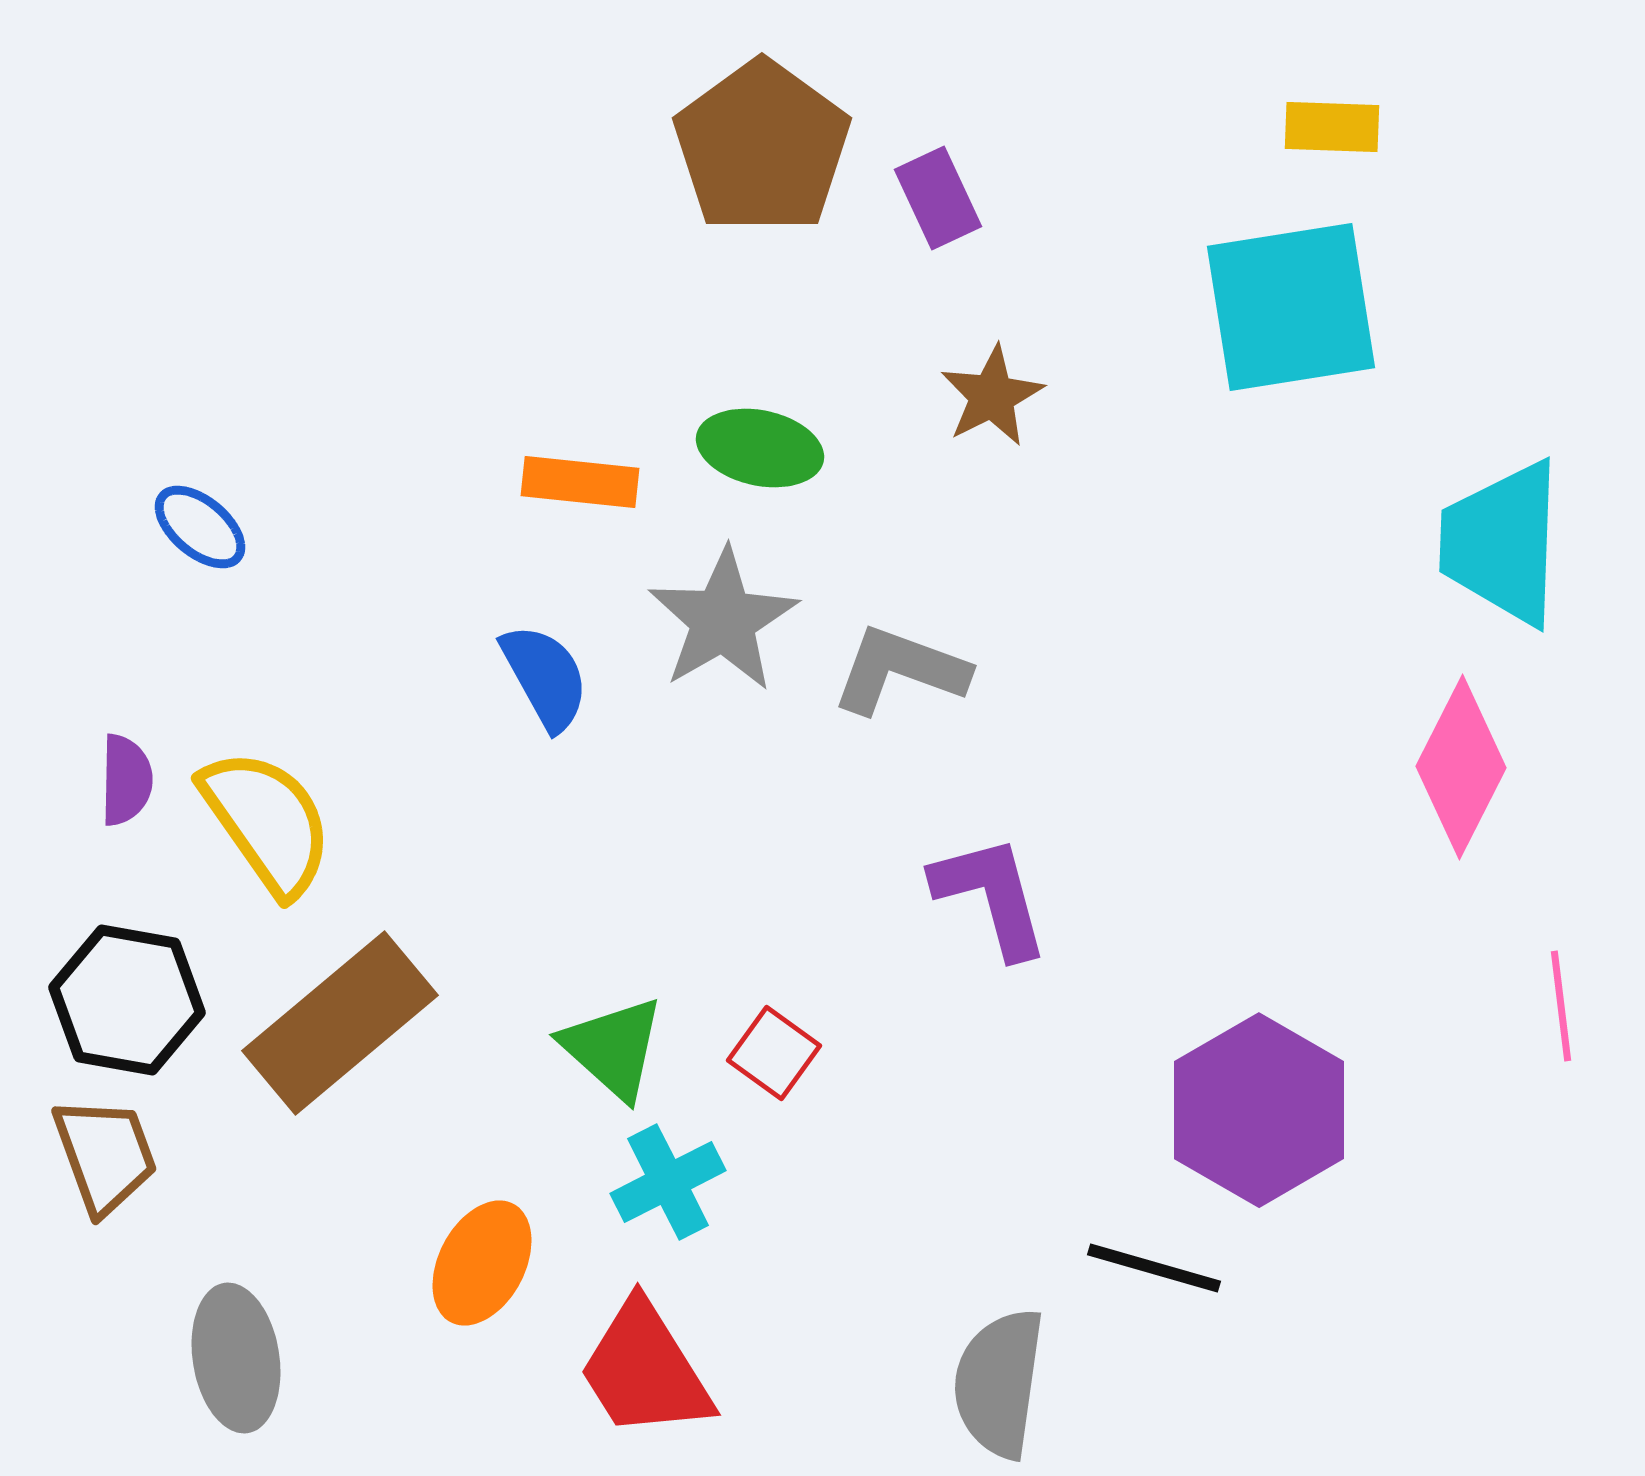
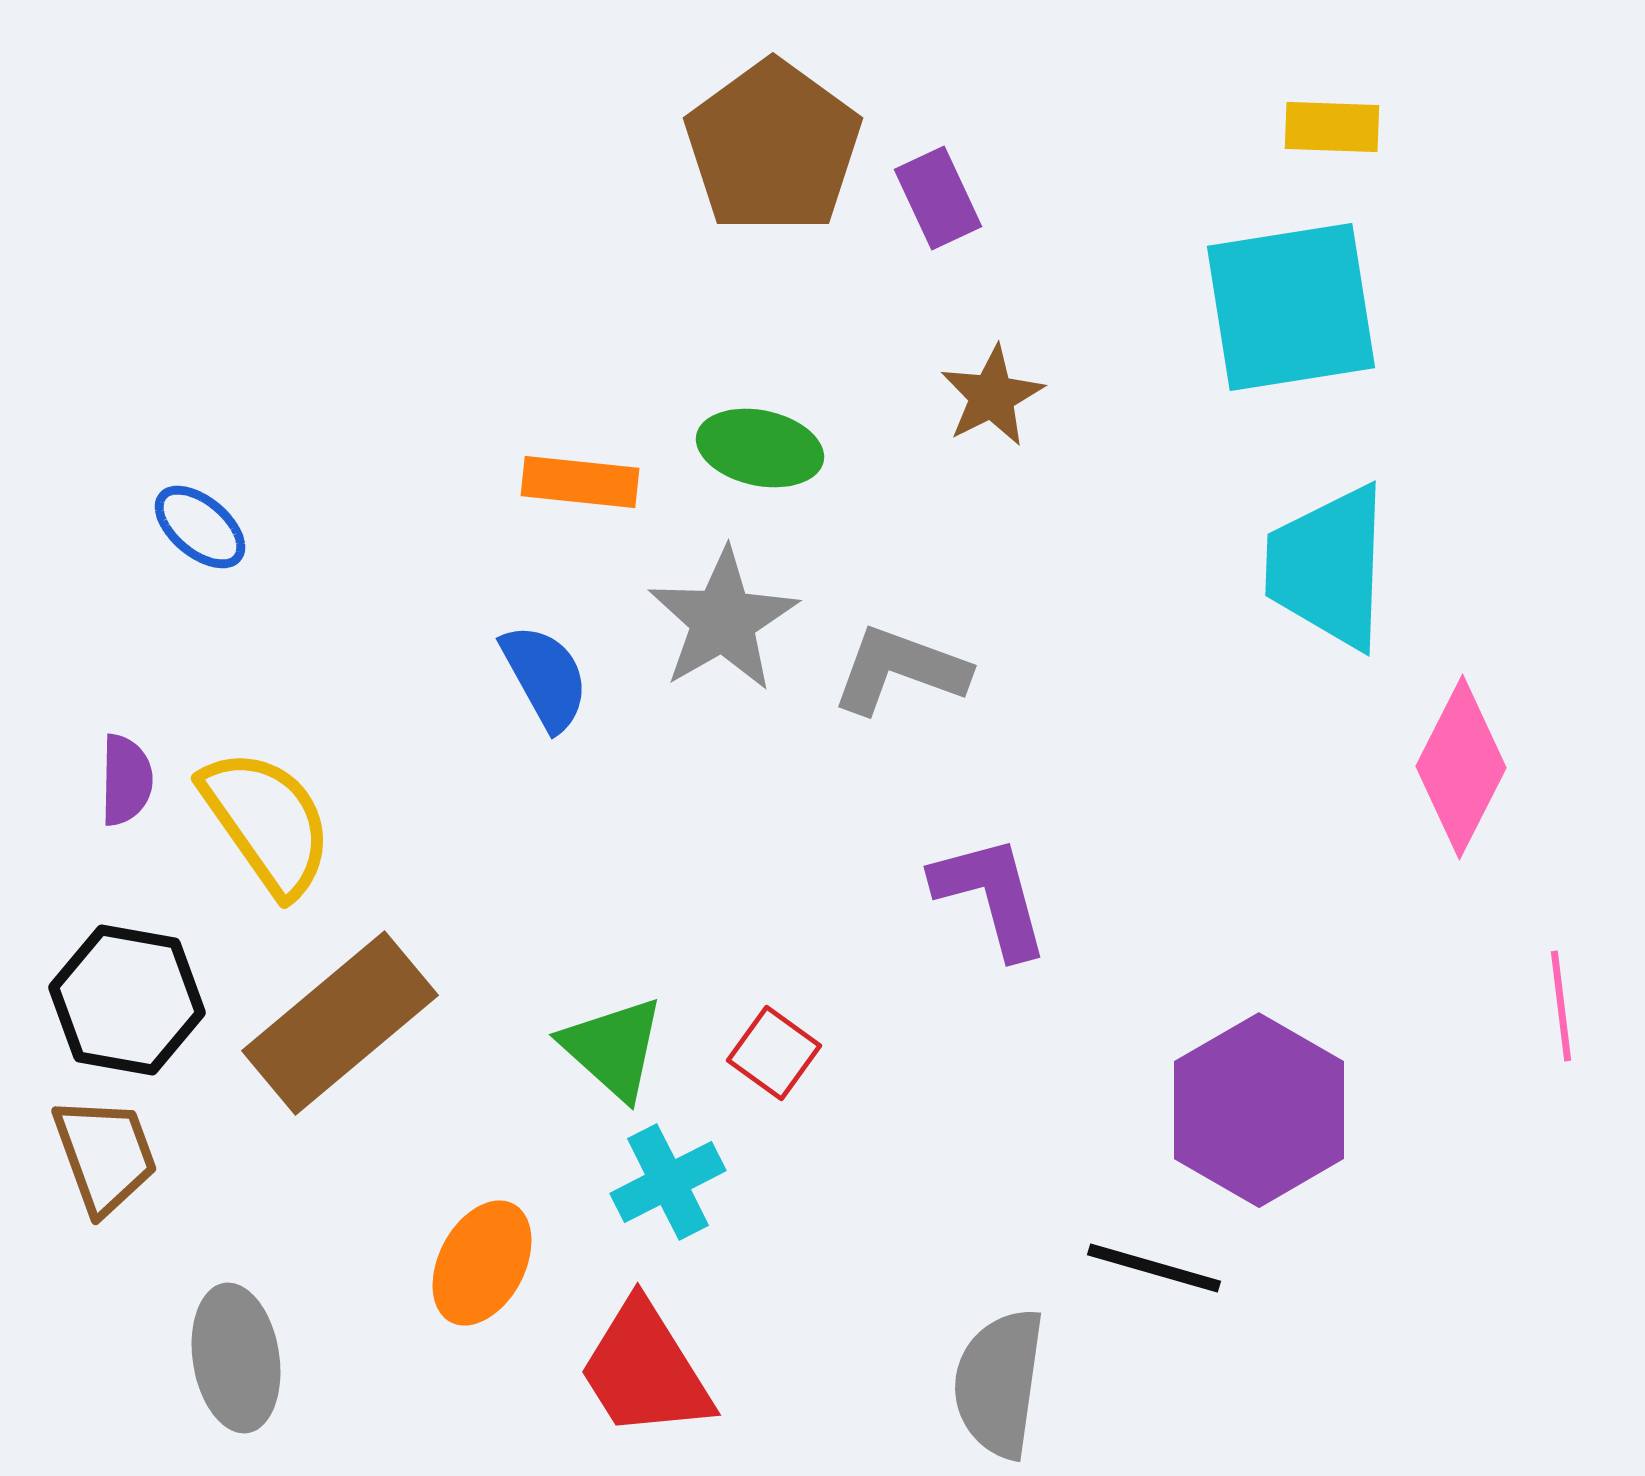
brown pentagon: moved 11 px right
cyan trapezoid: moved 174 px left, 24 px down
